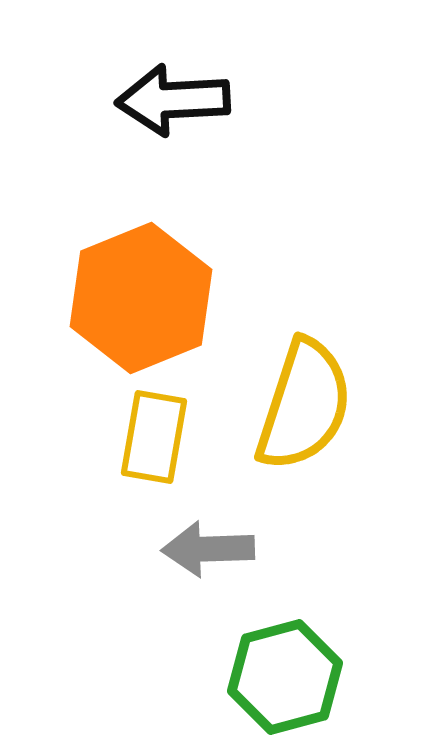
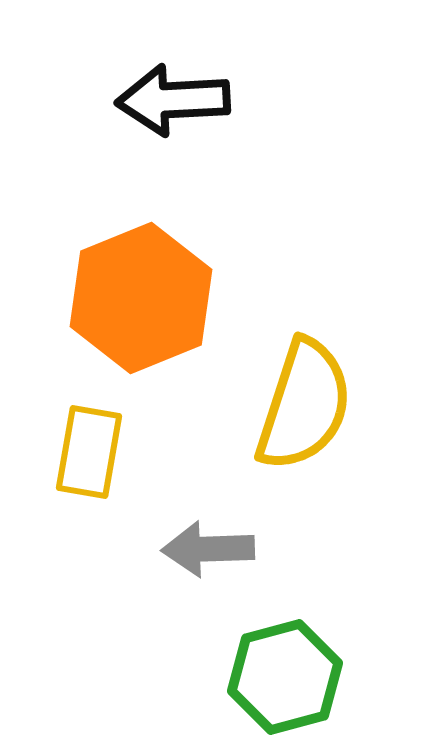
yellow rectangle: moved 65 px left, 15 px down
